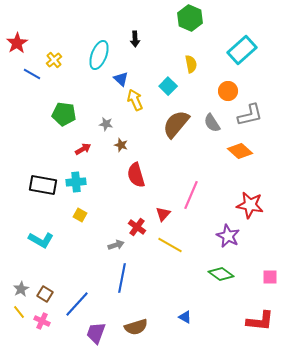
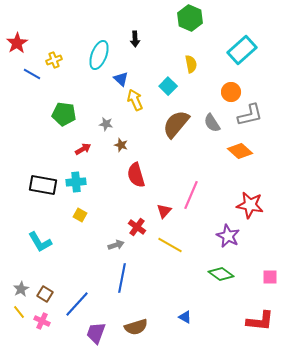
yellow cross at (54, 60): rotated 21 degrees clockwise
orange circle at (228, 91): moved 3 px right, 1 px down
red triangle at (163, 214): moved 1 px right, 3 px up
cyan L-shape at (41, 240): moved 1 px left, 2 px down; rotated 30 degrees clockwise
